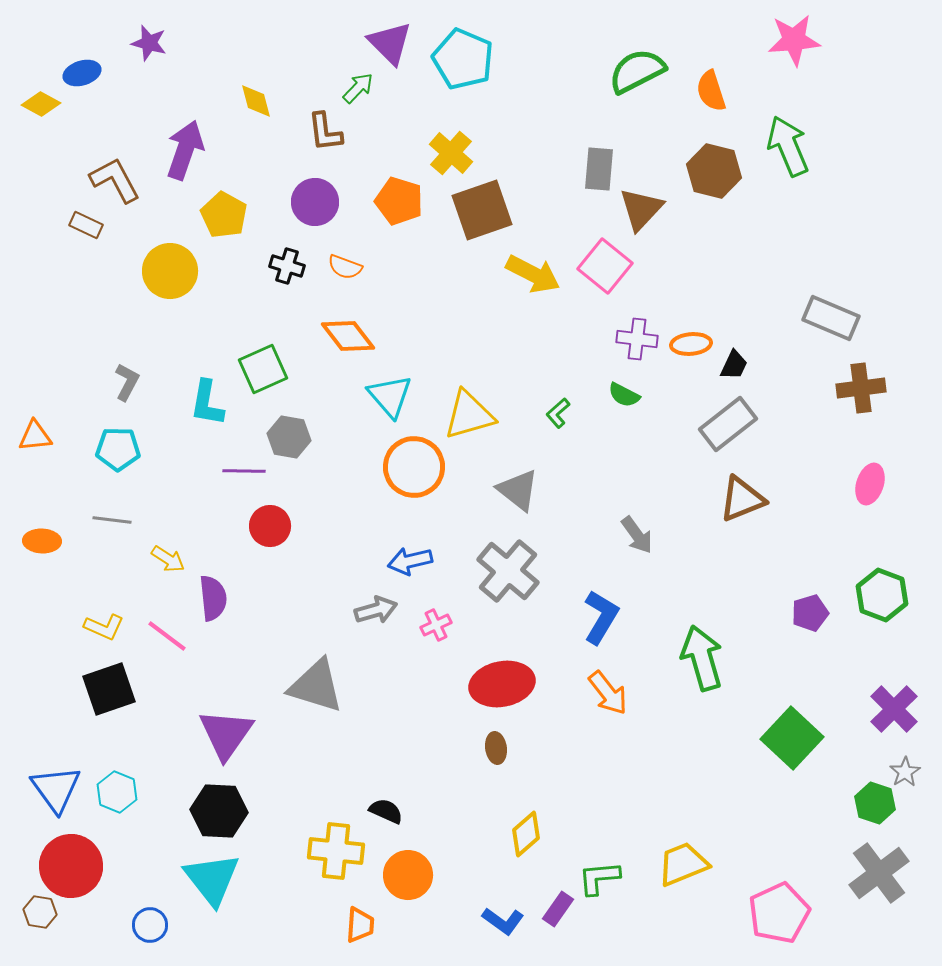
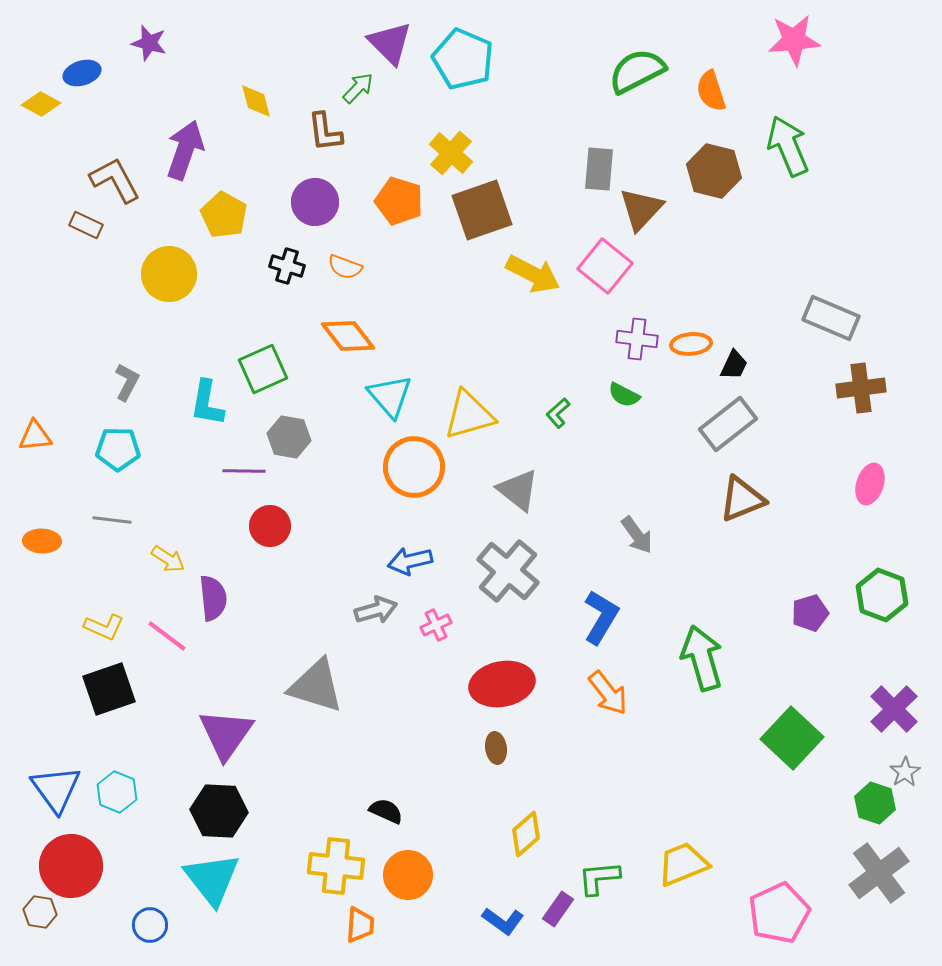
yellow circle at (170, 271): moved 1 px left, 3 px down
yellow cross at (336, 851): moved 15 px down
